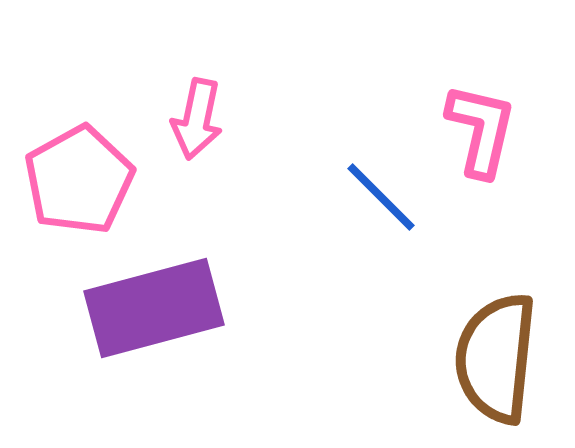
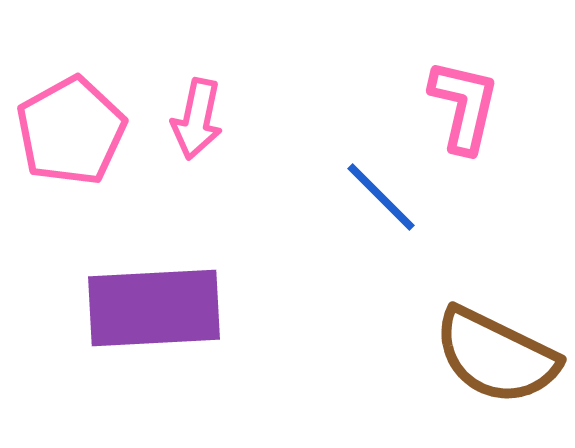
pink L-shape: moved 17 px left, 24 px up
pink pentagon: moved 8 px left, 49 px up
purple rectangle: rotated 12 degrees clockwise
brown semicircle: moved 2 px up; rotated 70 degrees counterclockwise
